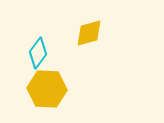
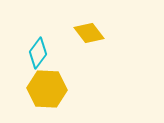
yellow diamond: rotated 68 degrees clockwise
